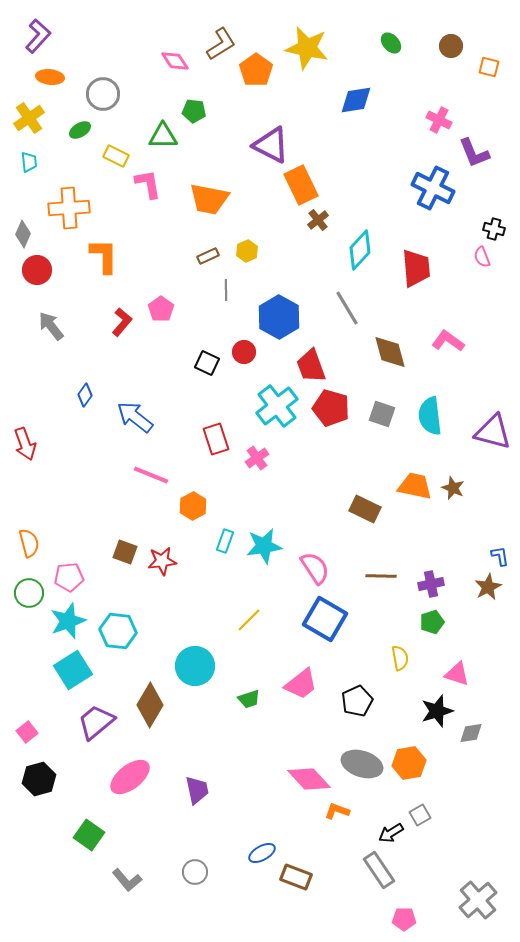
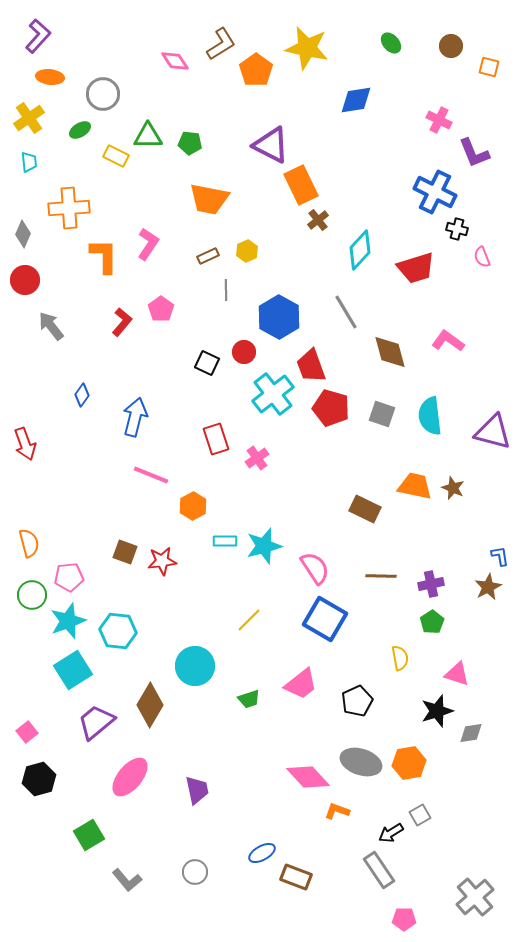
green pentagon at (194, 111): moved 4 px left, 32 px down
green triangle at (163, 136): moved 15 px left
pink L-shape at (148, 184): moved 60 px down; rotated 44 degrees clockwise
blue cross at (433, 188): moved 2 px right, 4 px down
black cross at (494, 229): moved 37 px left
red trapezoid at (416, 268): rotated 78 degrees clockwise
red circle at (37, 270): moved 12 px left, 10 px down
gray line at (347, 308): moved 1 px left, 4 px down
blue diamond at (85, 395): moved 3 px left
cyan cross at (277, 406): moved 4 px left, 12 px up
blue arrow at (135, 417): rotated 66 degrees clockwise
cyan rectangle at (225, 541): rotated 70 degrees clockwise
cyan star at (264, 546): rotated 6 degrees counterclockwise
green circle at (29, 593): moved 3 px right, 2 px down
green pentagon at (432, 622): rotated 15 degrees counterclockwise
gray ellipse at (362, 764): moved 1 px left, 2 px up
pink ellipse at (130, 777): rotated 12 degrees counterclockwise
pink diamond at (309, 779): moved 1 px left, 2 px up
green square at (89, 835): rotated 24 degrees clockwise
gray cross at (478, 900): moved 3 px left, 3 px up
